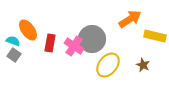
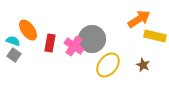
orange arrow: moved 9 px right
